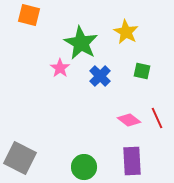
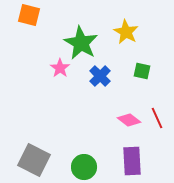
gray square: moved 14 px right, 2 px down
